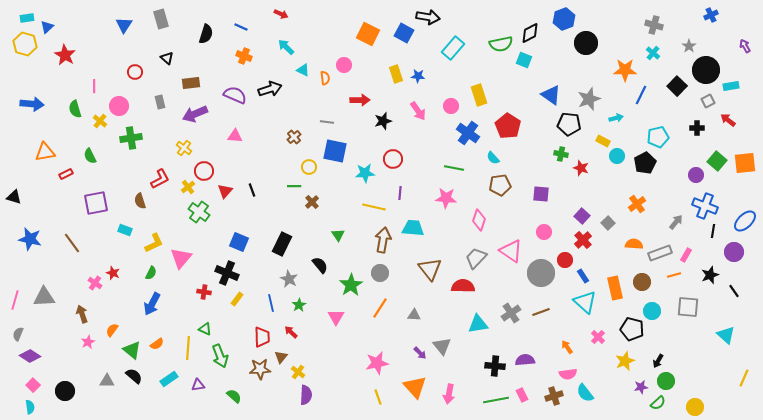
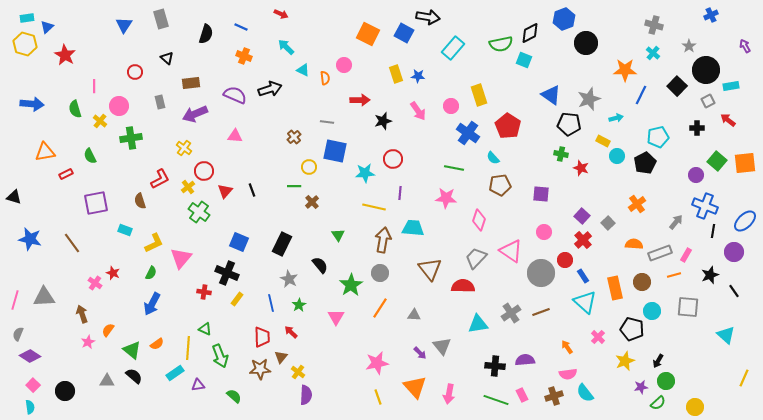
orange semicircle at (112, 330): moved 4 px left
cyan rectangle at (169, 379): moved 6 px right, 6 px up
green line at (496, 400): rotated 30 degrees clockwise
